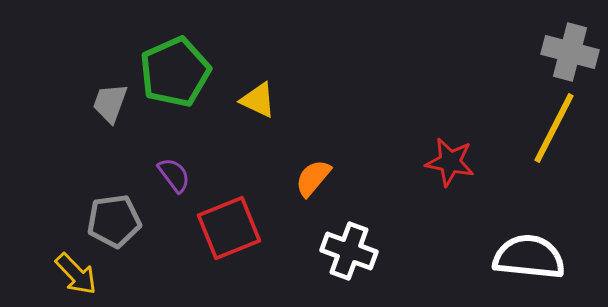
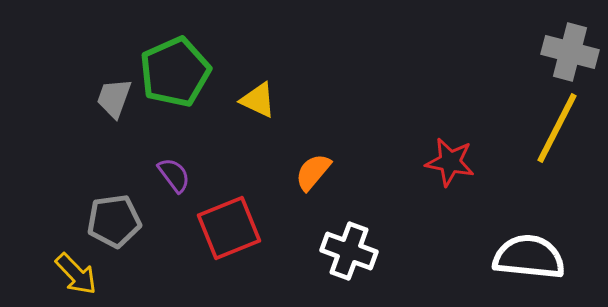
gray trapezoid: moved 4 px right, 5 px up
yellow line: moved 3 px right
orange semicircle: moved 6 px up
